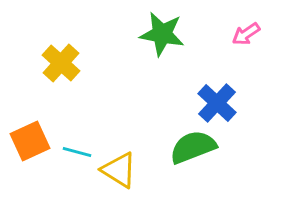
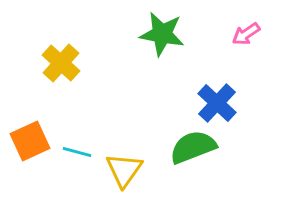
yellow triangle: moved 5 px right; rotated 33 degrees clockwise
